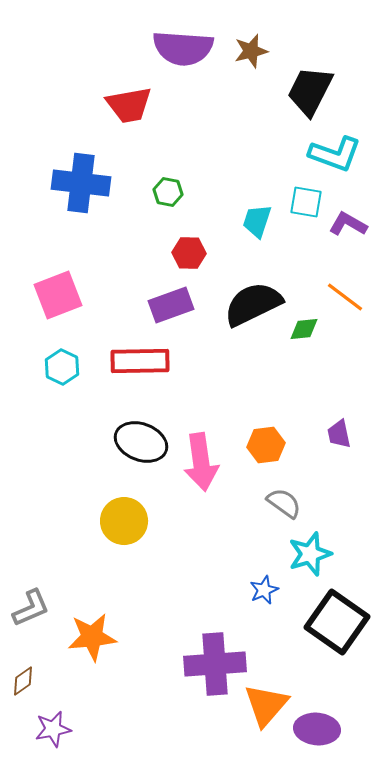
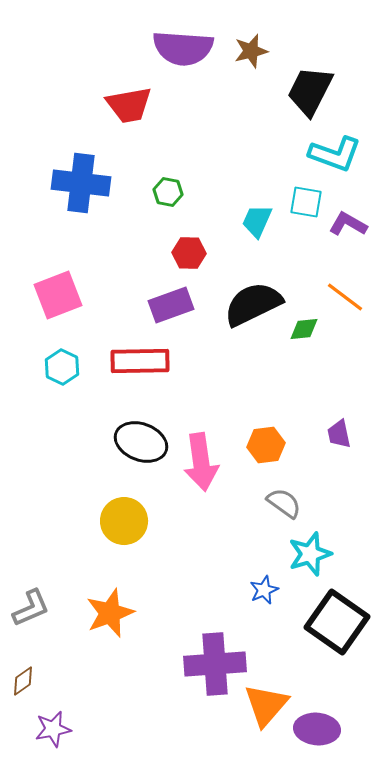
cyan trapezoid: rotated 6 degrees clockwise
orange star: moved 18 px right, 24 px up; rotated 15 degrees counterclockwise
